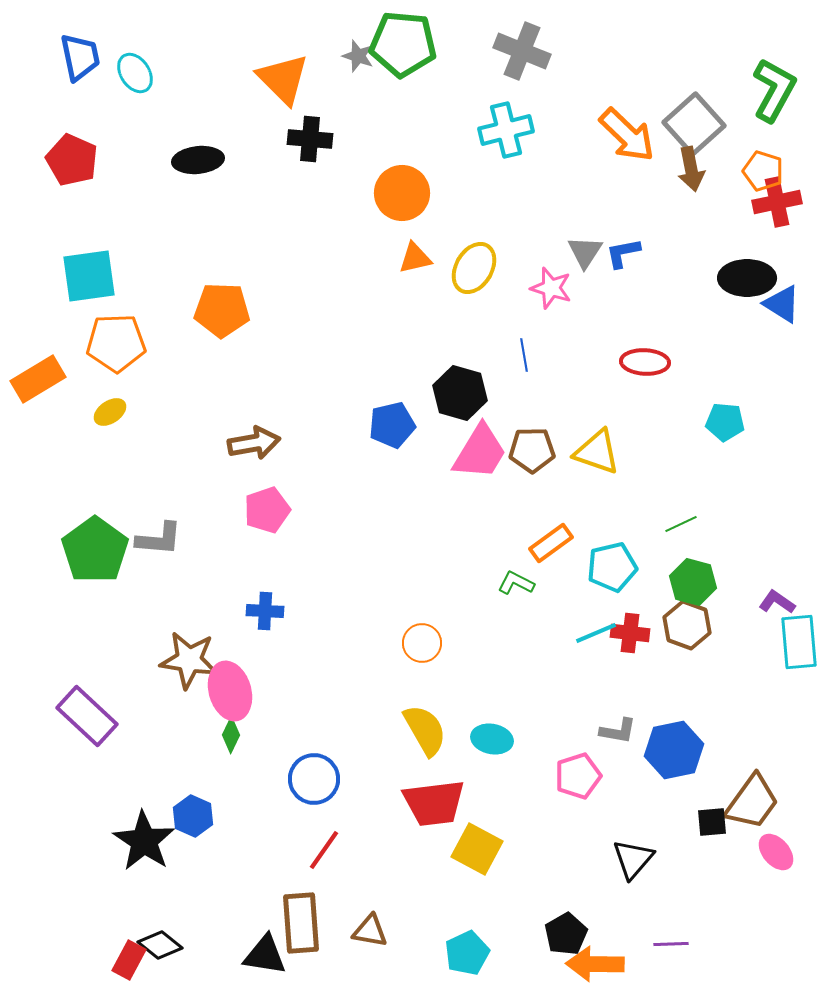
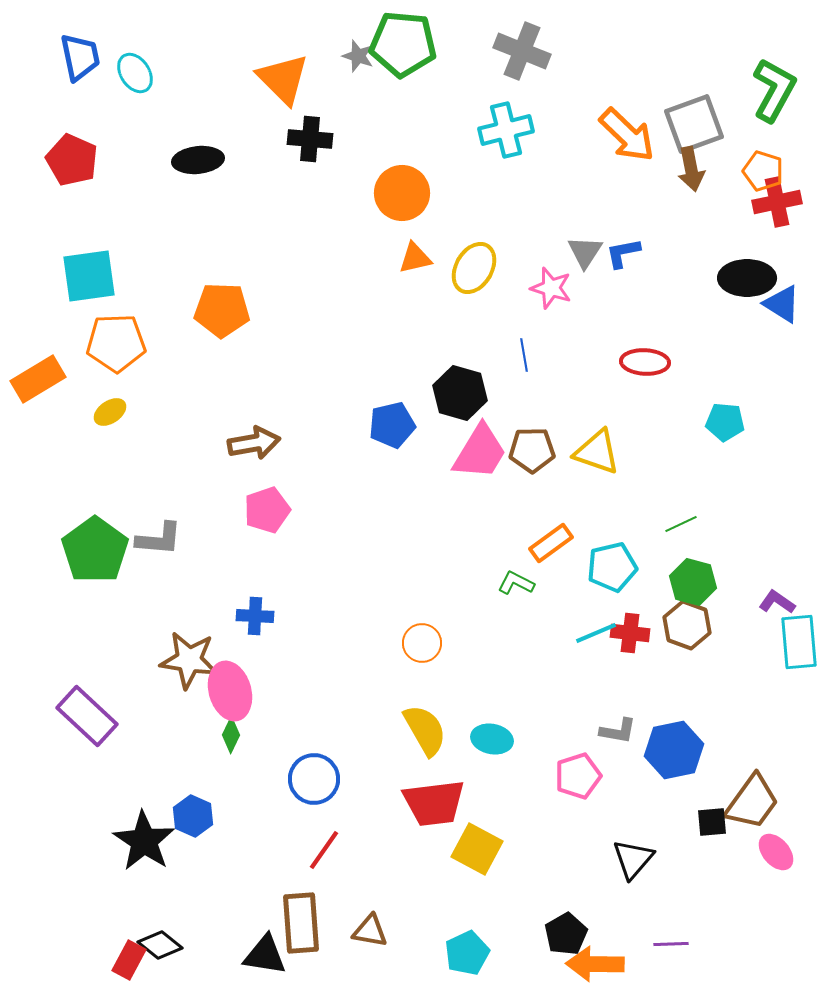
gray square at (694, 124): rotated 22 degrees clockwise
blue cross at (265, 611): moved 10 px left, 5 px down
